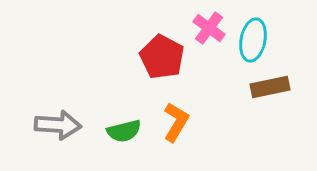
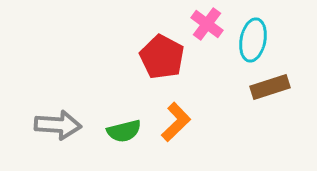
pink cross: moved 2 px left, 4 px up
brown rectangle: rotated 6 degrees counterclockwise
orange L-shape: rotated 15 degrees clockwise
